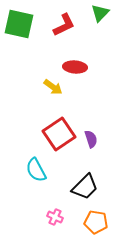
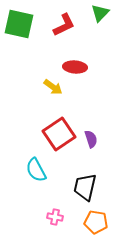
black trapezoid: rotated 148 degrees clockwise
pink cross: rotated 14 degrees counterclockwise
